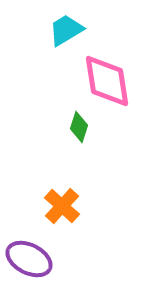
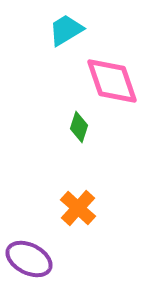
pink diamond: moved 5 px right; rotated 10 degrees counterclockwise
orange cross: moved 16 px right, 2 px down
